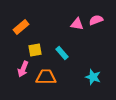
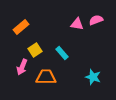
yellow square: rotated 24 degrees counterclockwise
pink arrow: moved 1 px left, 2 px up
